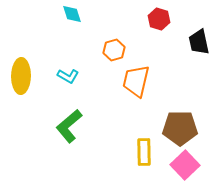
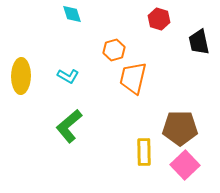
orange trapezoid: moved 3 px left, 3 px up
